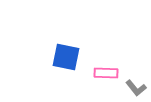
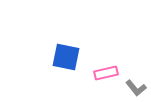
pink rectangle: rotated 15 degrees counterclockwise
